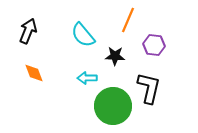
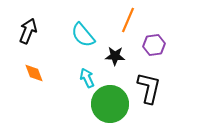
purple hexagon: rotated 15 degrees counterclockwise
cyan arrow: rotated 66 degrees clockwise
green circle: moved 3 px left, 2 px up
